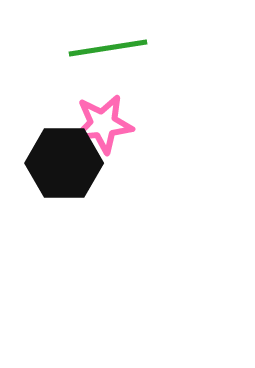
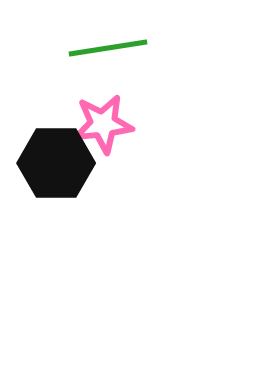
black hexagon: moved 8 px left
